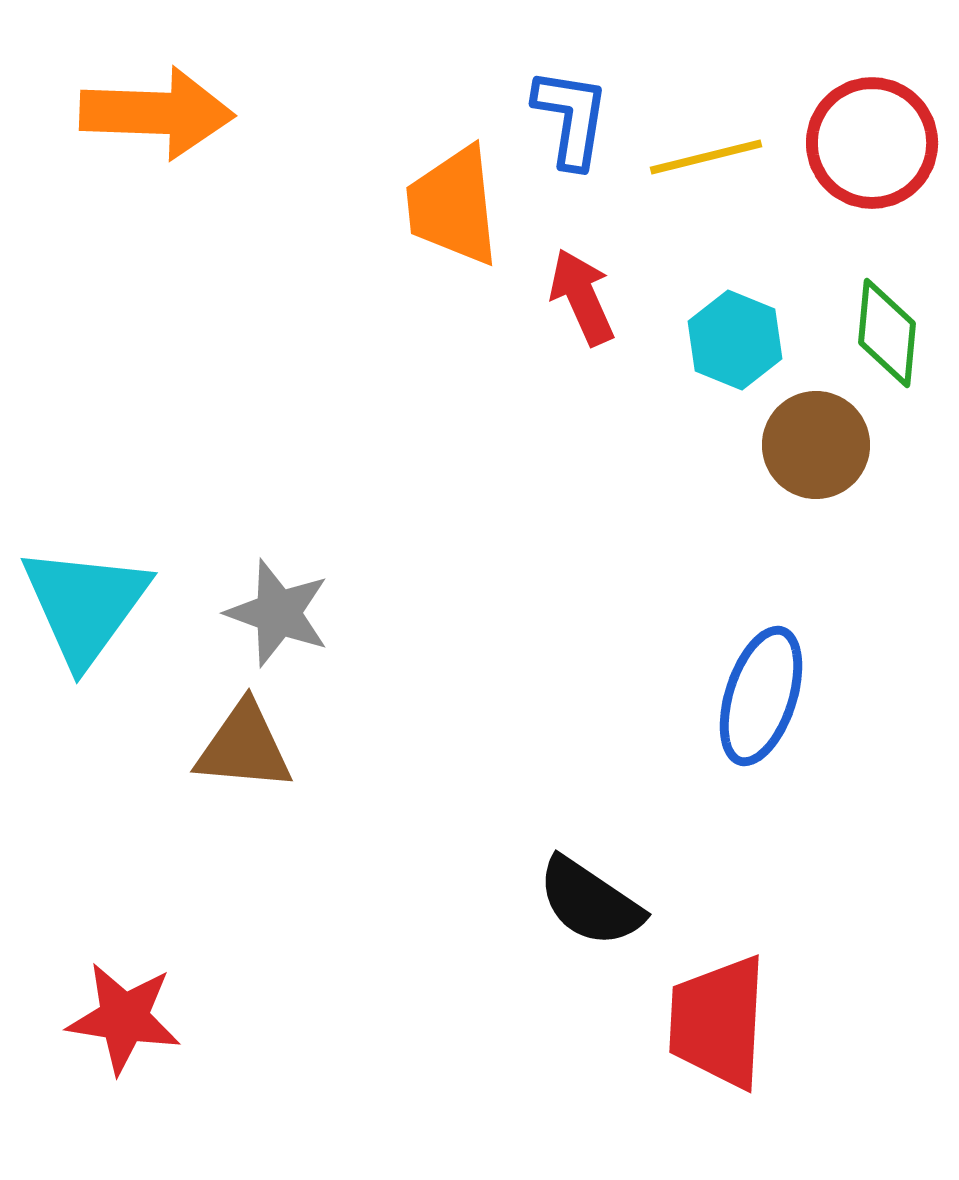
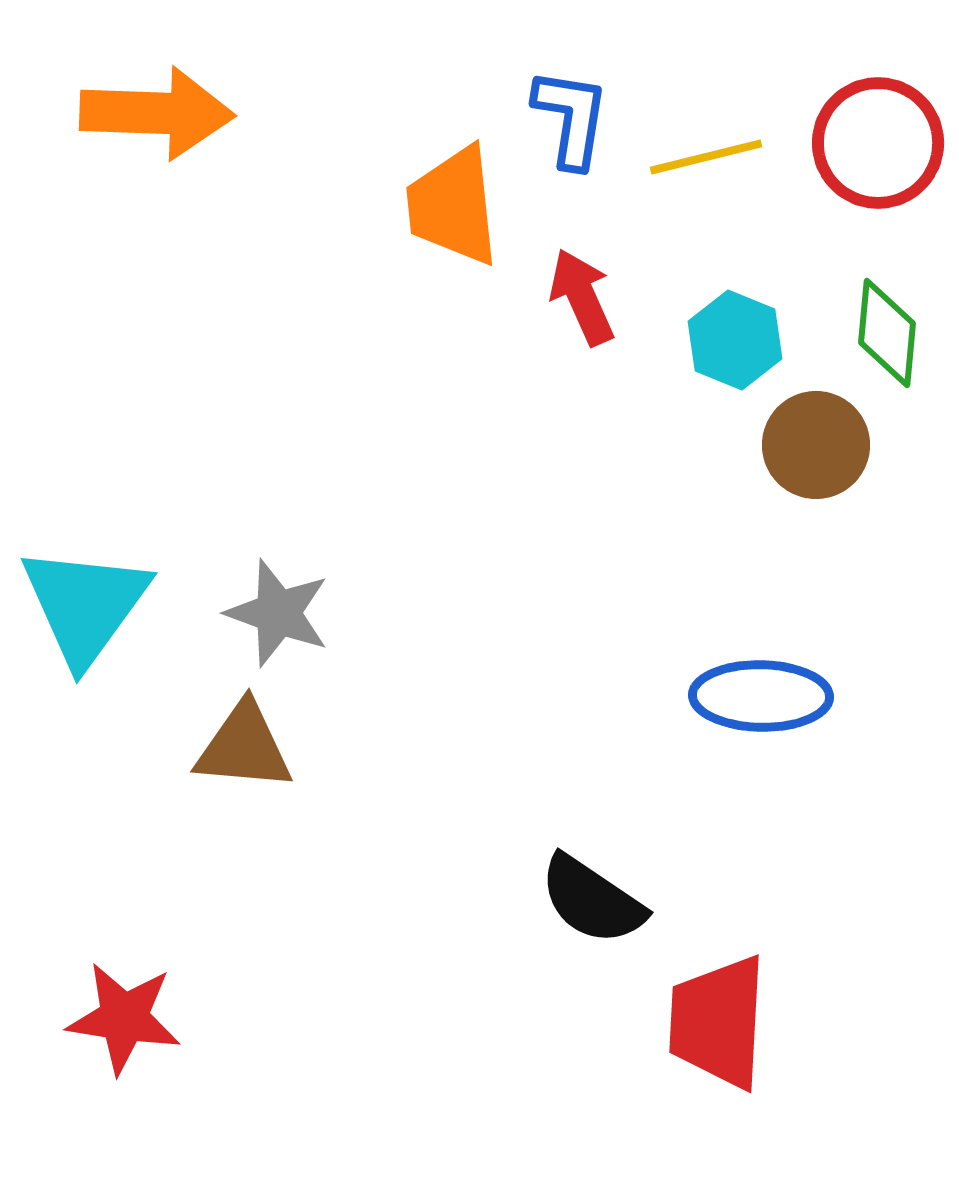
red circle: moved 6 px right
blue ellipse: rotated 73 degrees clockwise
black semicircle: moved 2 px right, 2 px up
